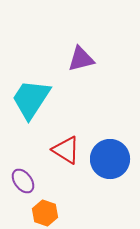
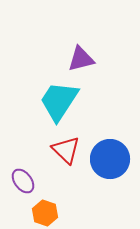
cyan trapezoid: moved 28 px right, 2 px down
red triangle: rotated 12 degrees clockwise
